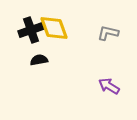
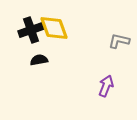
gray L-shape: moved 11 px right, 8 px down
purple arrow: moved 3 px left; rotated 80 degrees clockwise
